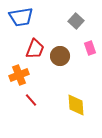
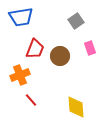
gray square: rotated 14 degrees clockwise
orange cross: moved 1 px right
yellow diamond: moved 2 px down
